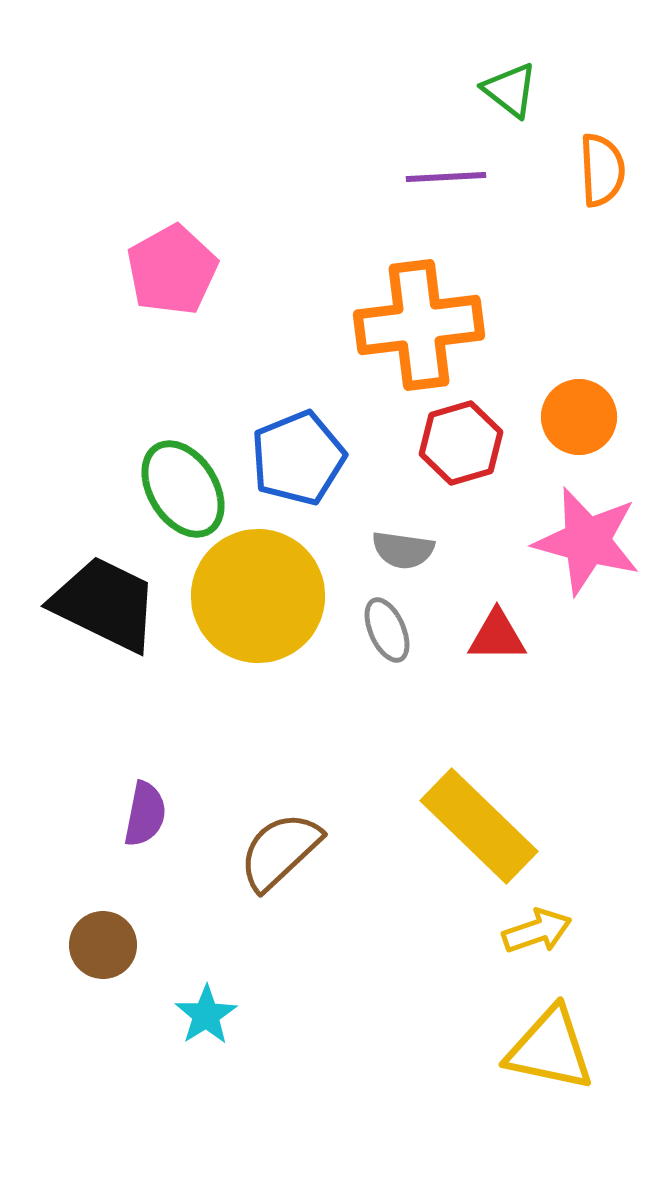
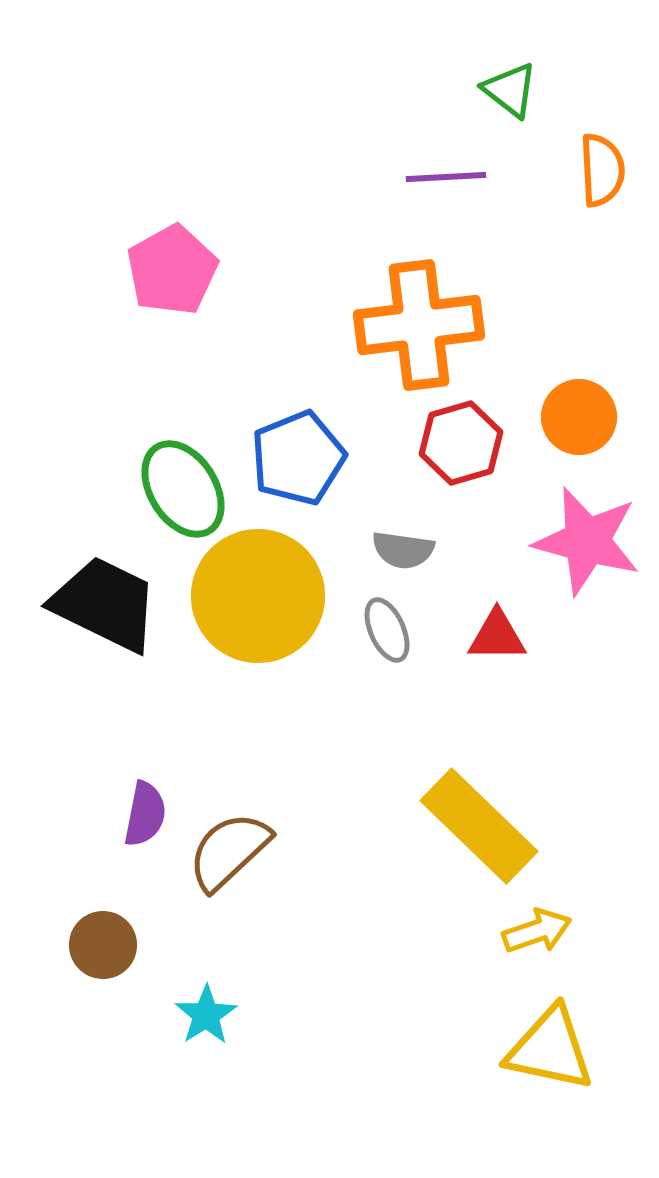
brown semicircle: moved 51 px left
